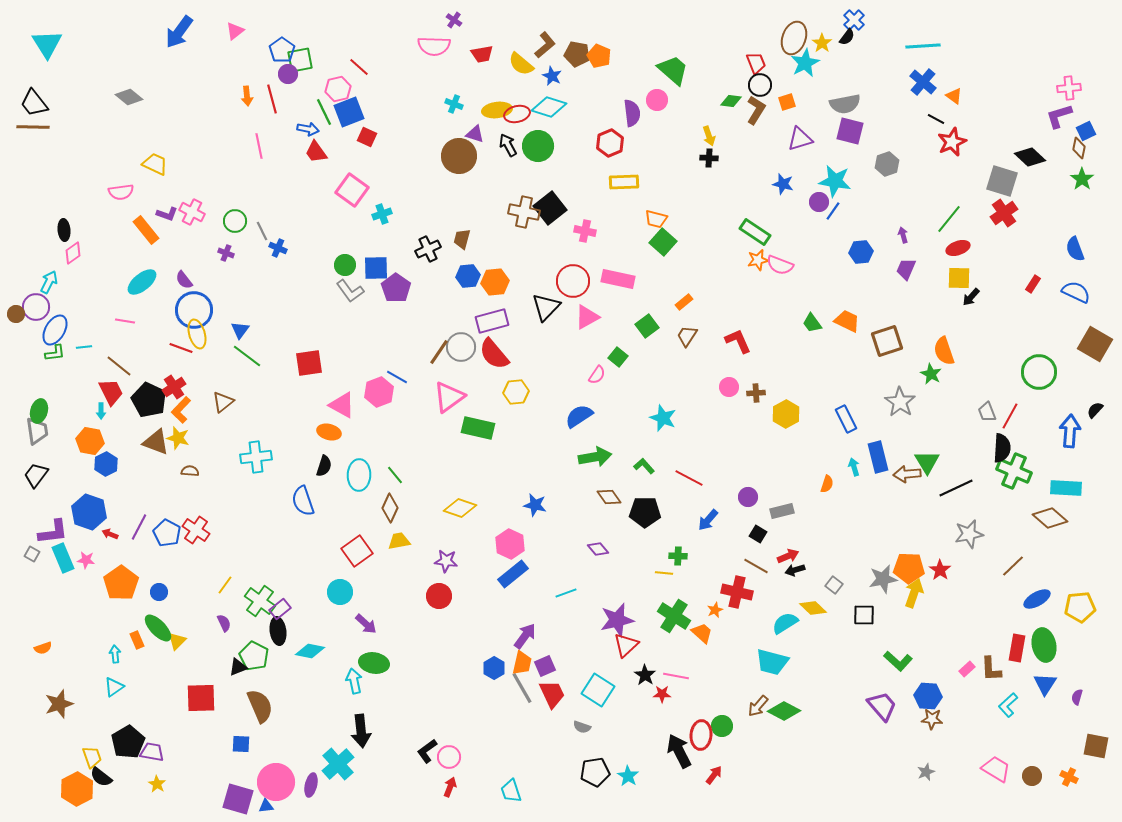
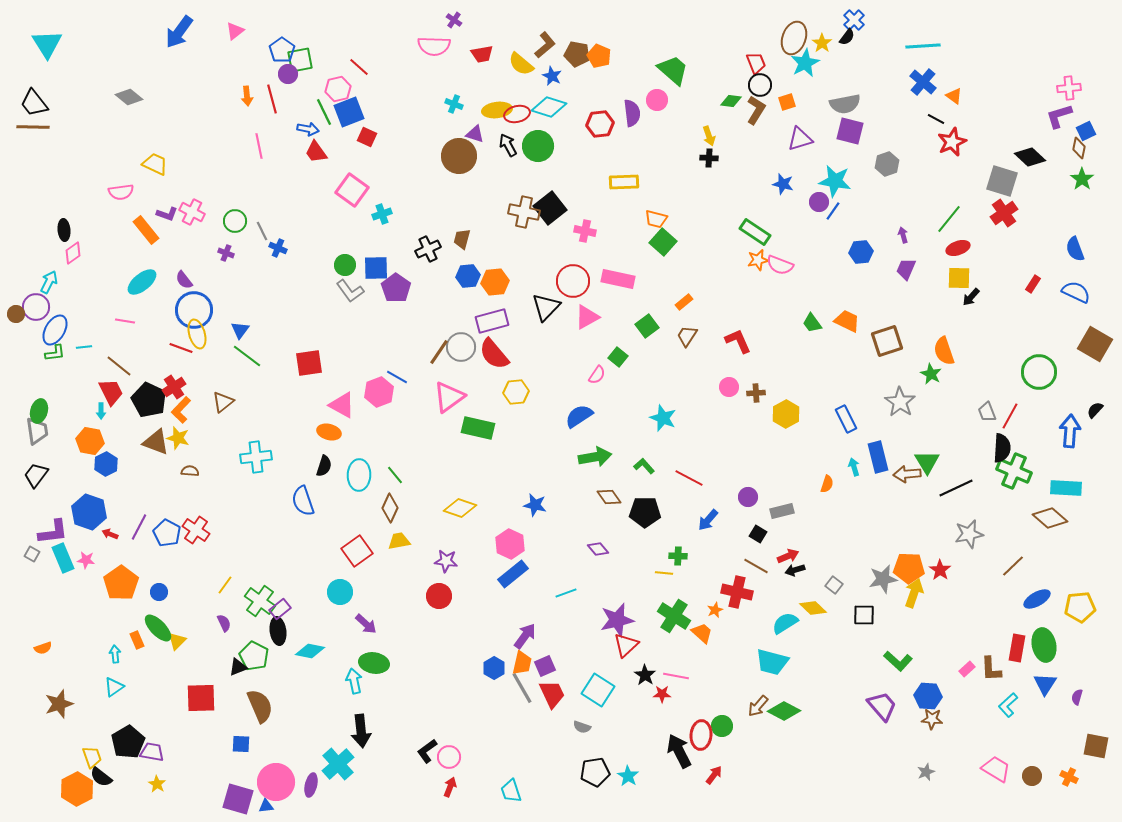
red hexagon at (610, 143): moved 10 px left, 19 px up; rotated 16 degrees clockwise
